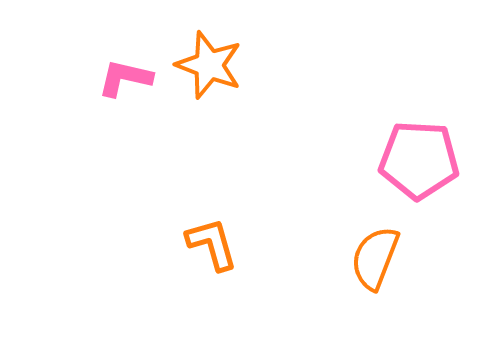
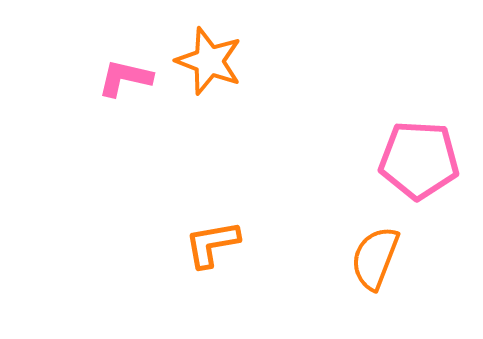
orange star: moved 4 px up
orange L-shape: rotated 84 degrees counterclockwise
